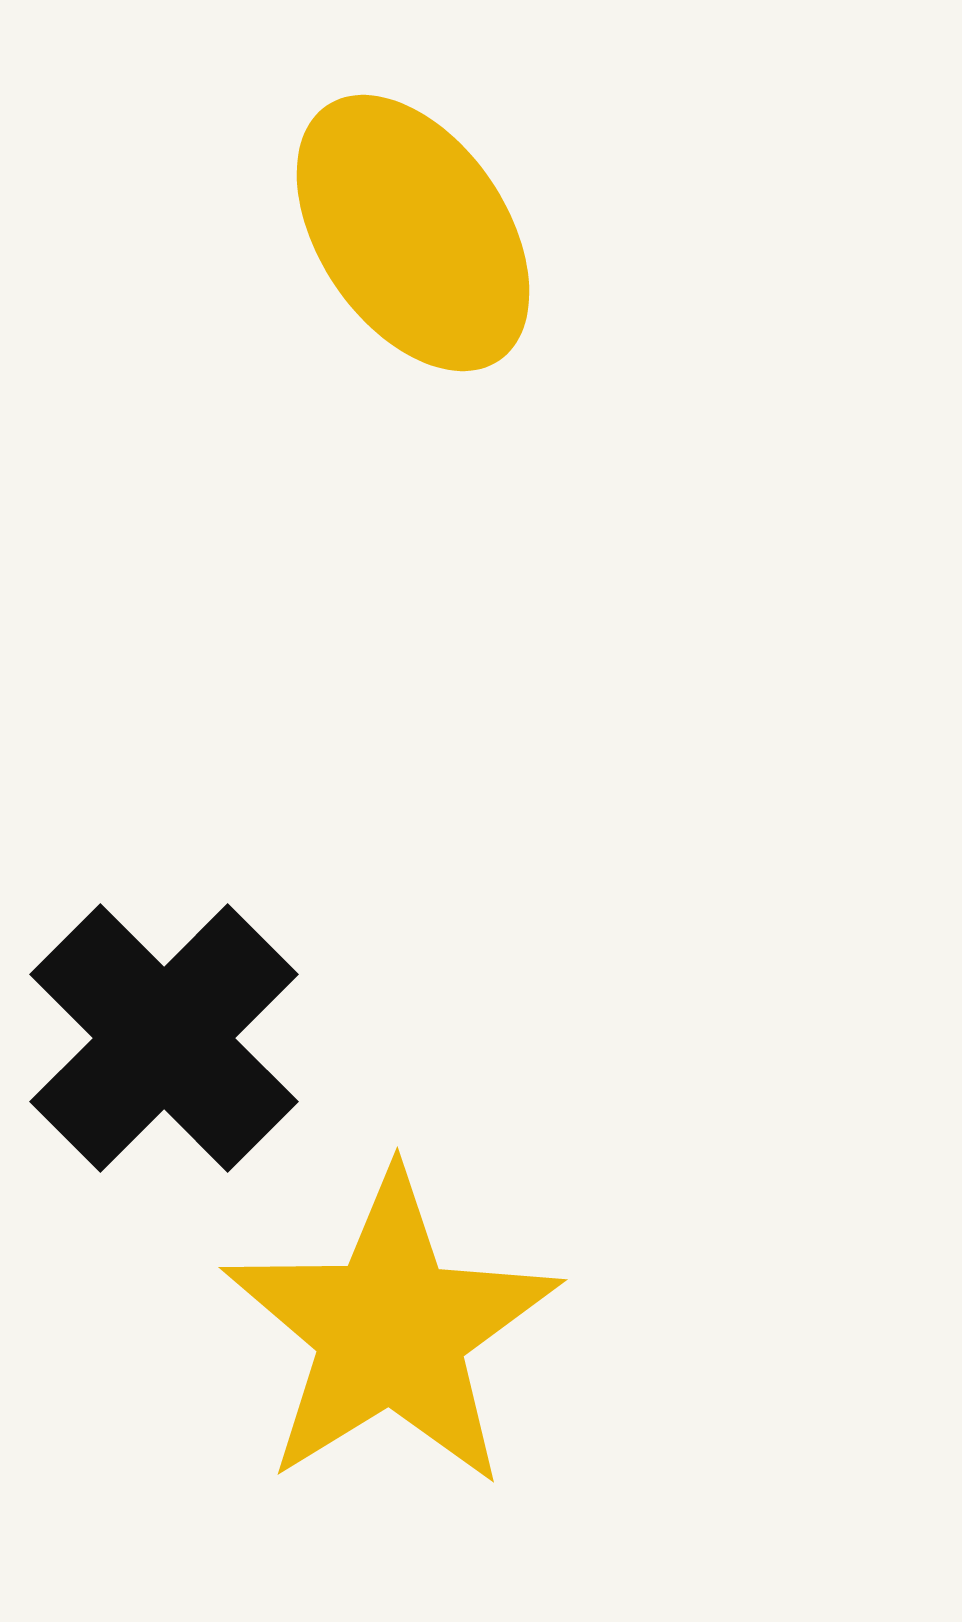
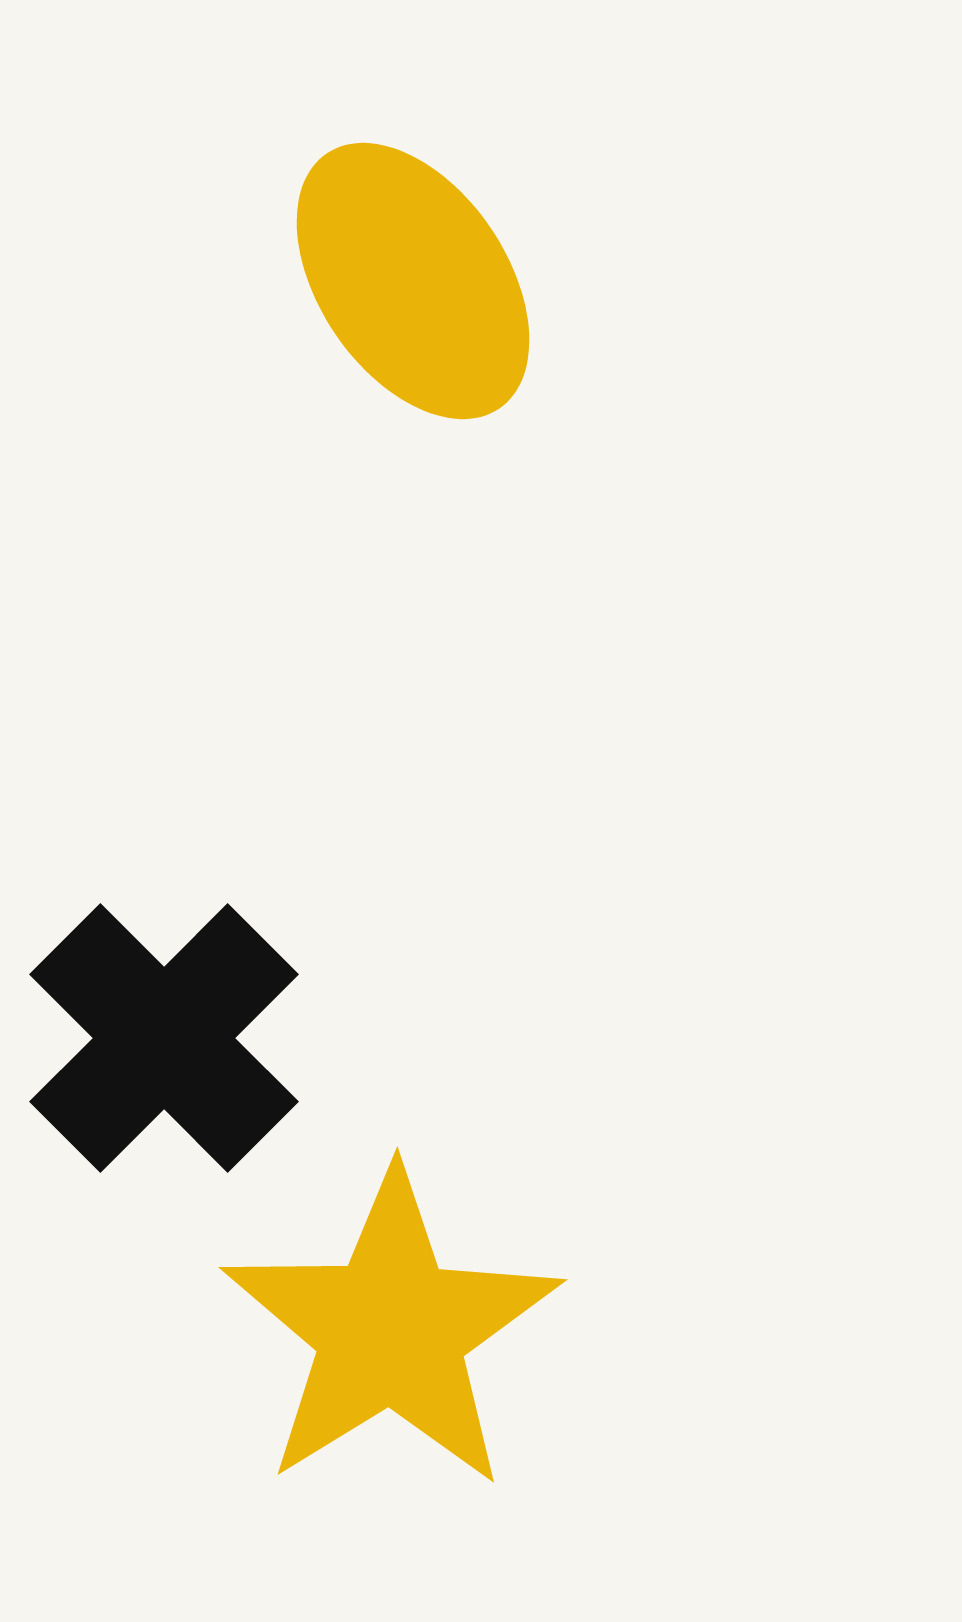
yellow ellipse: moved 48 px down
